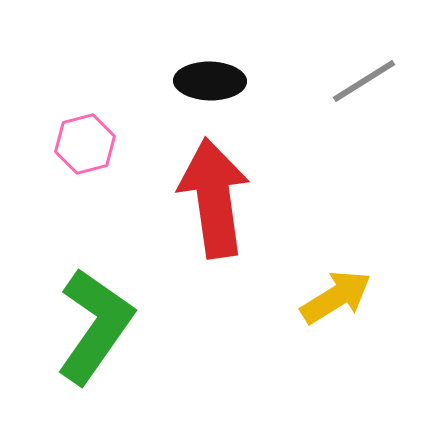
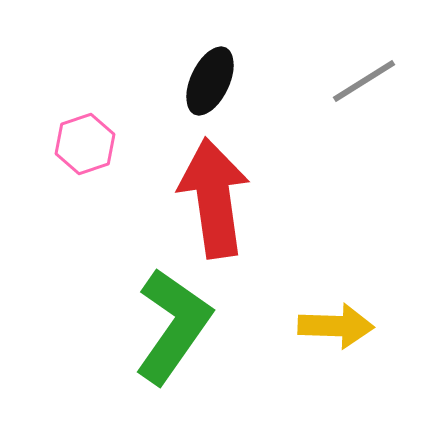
black ellipse: rotated 66 degrees counterclockwise
pink hexagon: rotated 4 degrees counterclockwise
yellow arrow: moved 29 px down; rotated 34 degrees clockwise
green L-shape: moved 78 px right
